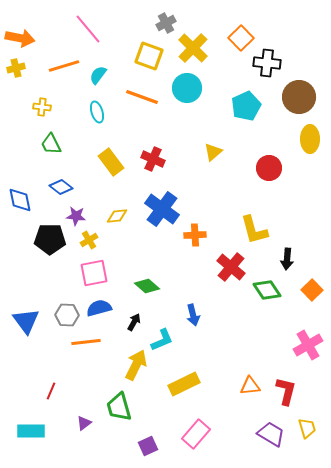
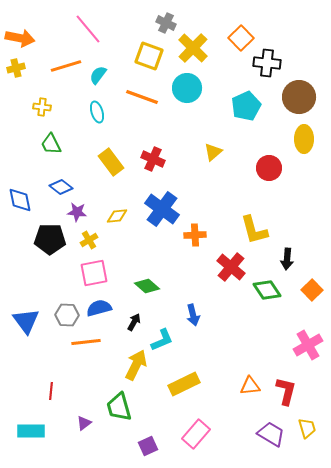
gray cross at (166, 23): rotated 36 degrees counterclockwise
orange line at (64, 66): moved 2 px right
yellow ellipse at (310, 139): moved 6 px left
purple star at (76, 216): moved 1 px right, 4 px up
red line at (51, 391): rotated 18 degrees counterclockwise
